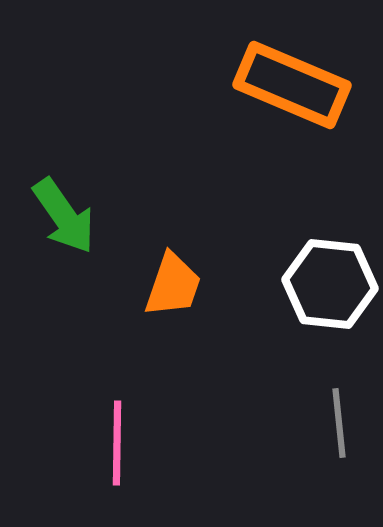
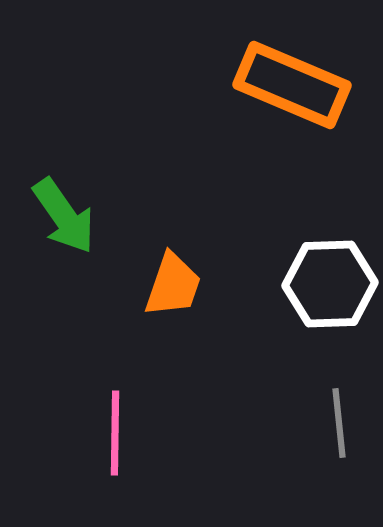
white hexagon: rotated 8 degrees counterclockwise
pink line: moved 2 px left, 10 px up
